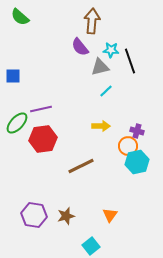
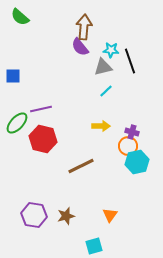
brown arrow: moved 8 px left, 6 px down
gray triangle: moved 3 px right
purple cross: moved 5 px left, 1 px down
red hexagon: rotated 20 degrees clockwise
cyan square: moved 3 px right; rotated 24 degrees clockwise
